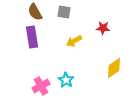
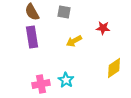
brown semicircle: moved 3 px left
pink cross: moved 2 px up; rotated 18 degrees clockwise
